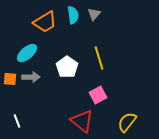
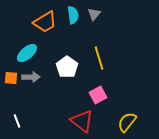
orange square: moved 1 px right, 1 px up
